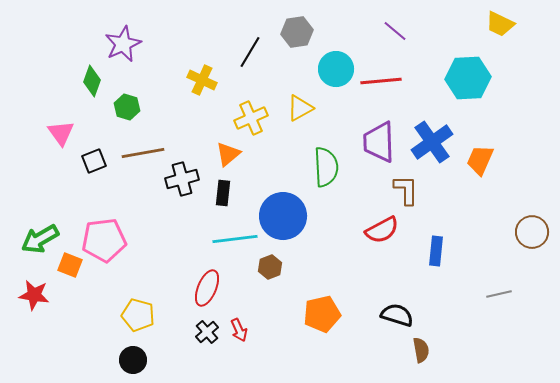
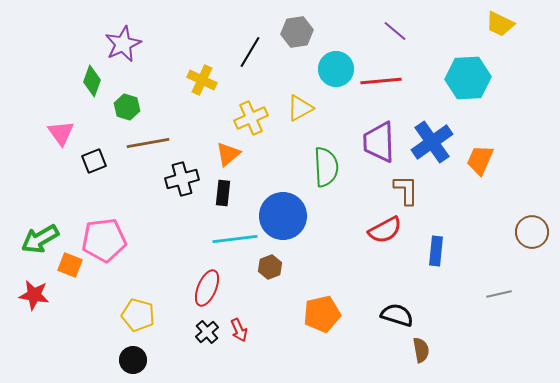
brown line at (143, 153): moved 5 px right, 10 px up
red semicircle at (382, 230): moved 3 px right
